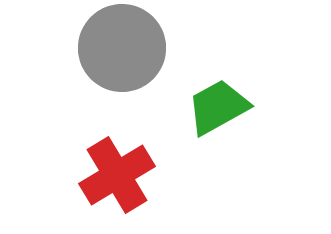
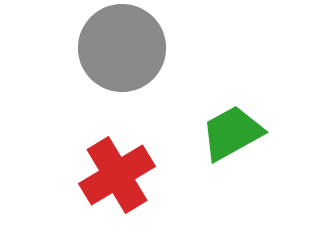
green trapezoid: moved 14 px right, 26 px down
